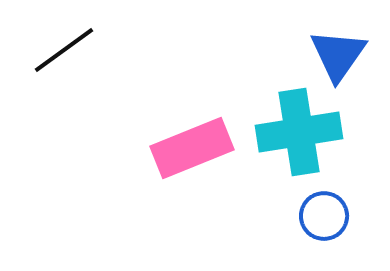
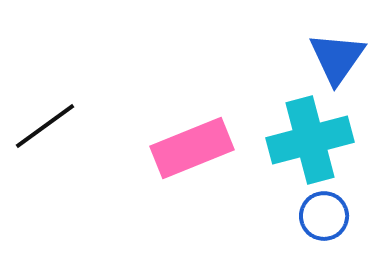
black line: moved 19 px left, 76 px down
blue triangle: moved 1 px left, 3 px down
cyan cross: moved 11 px right, 8 px down; rotated 6 degrees counterclockwise
